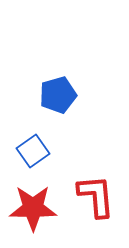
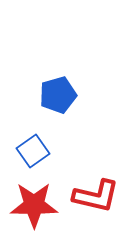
red L-shape: rotated 108 degrees clockwise
red star: moved 1 px right, 3 px up
